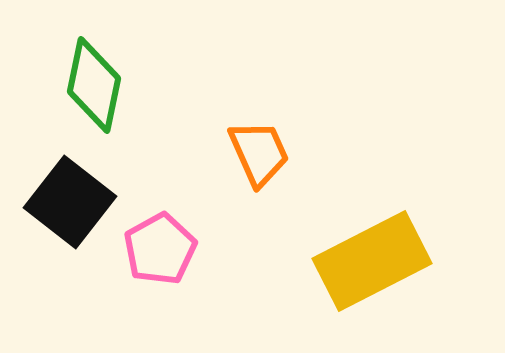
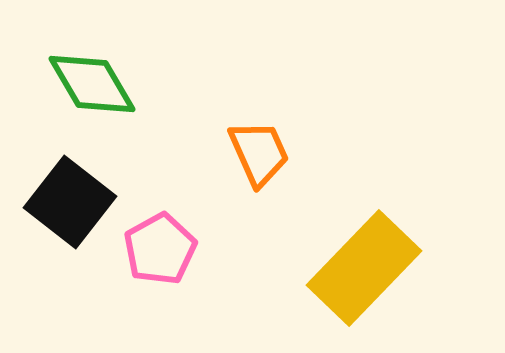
green diamond: moved 2 px left, 1 px up; rotated 42 degrees counterclockwise
yellow rectangle: moved 8 px left, 7 px down; rotated 19 degrees counterclockwise
